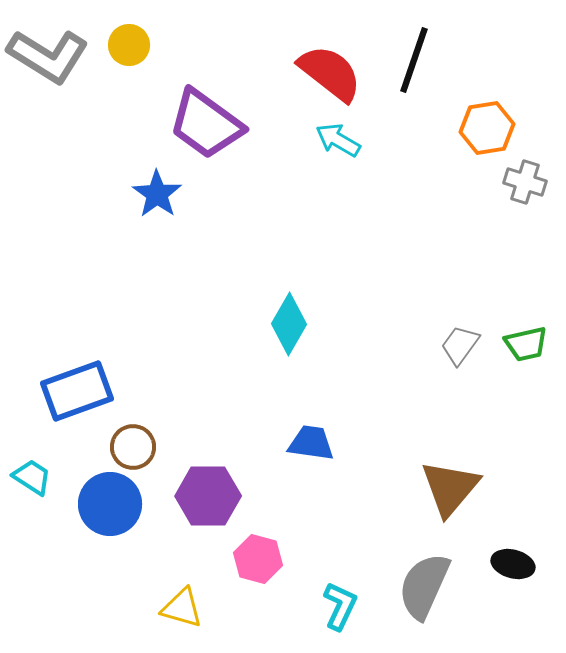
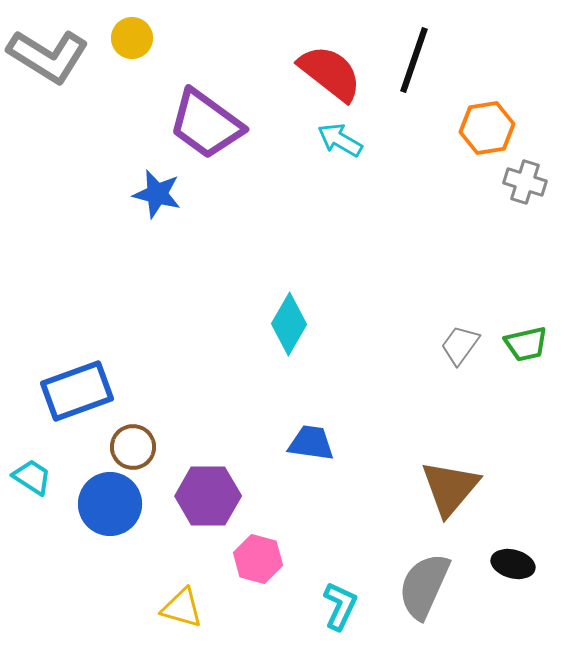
yellow circle: moved 3 px right, 7 px up
cyan arrow: moved 2 px right
blue star: rotated 21 degrees counterclockwise
